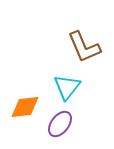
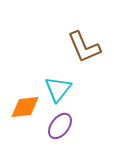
cyan triangle: moved 9 px left, 2 px down
purple ellipse: moved 2 px down
